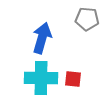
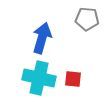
cyan cross: moved 2 px left; rotated 12 degrees clockwise
